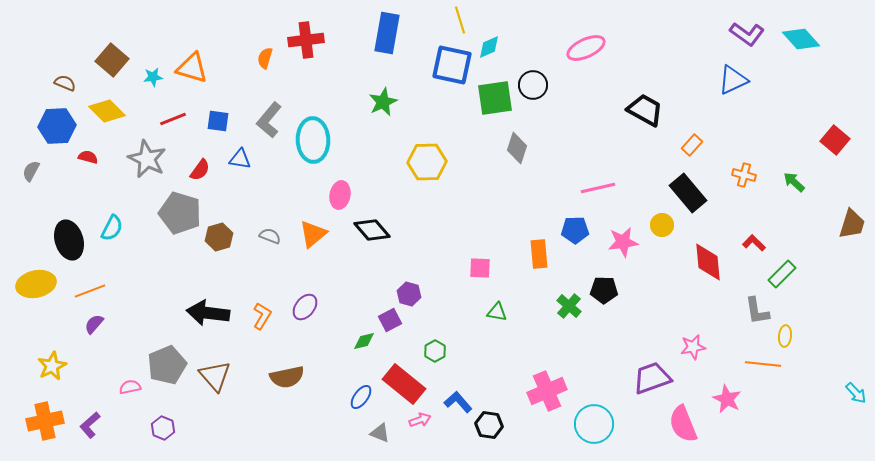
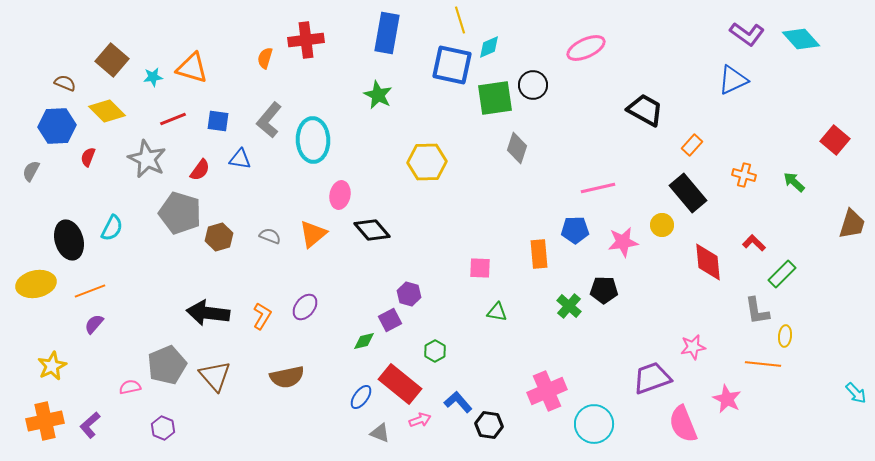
green star at (383, 102): moved 5 px left, 7 px up; rotated 20 degrees counterclockwise
red semicircle at (88, 157): rotated 84 degrees counterclockwise
red rectangle at (404, 384): moved 4 px left
